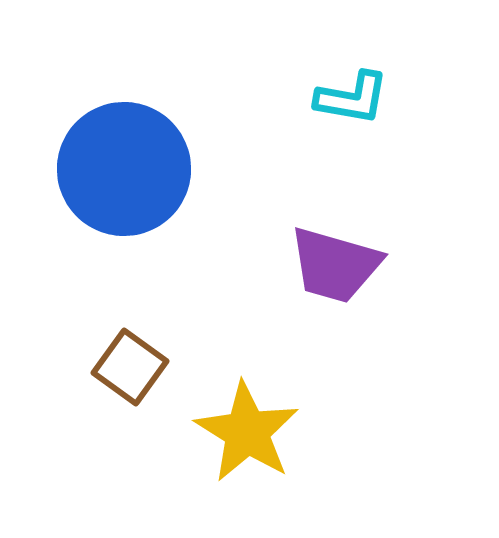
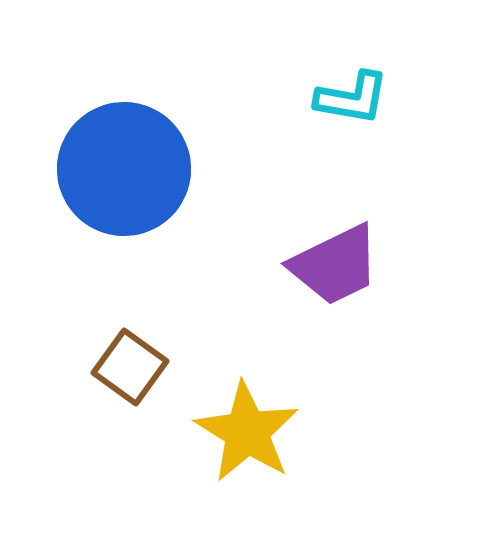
purple trapezoid: rotated 42 degrees counterclockwise
